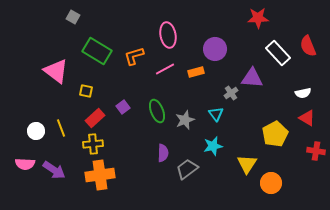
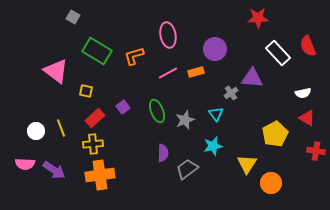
pink line: moved 3 px right, 4 px down
